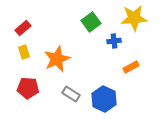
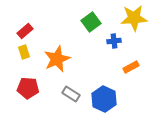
red rectangle: moved 2 px right, 3 px down
